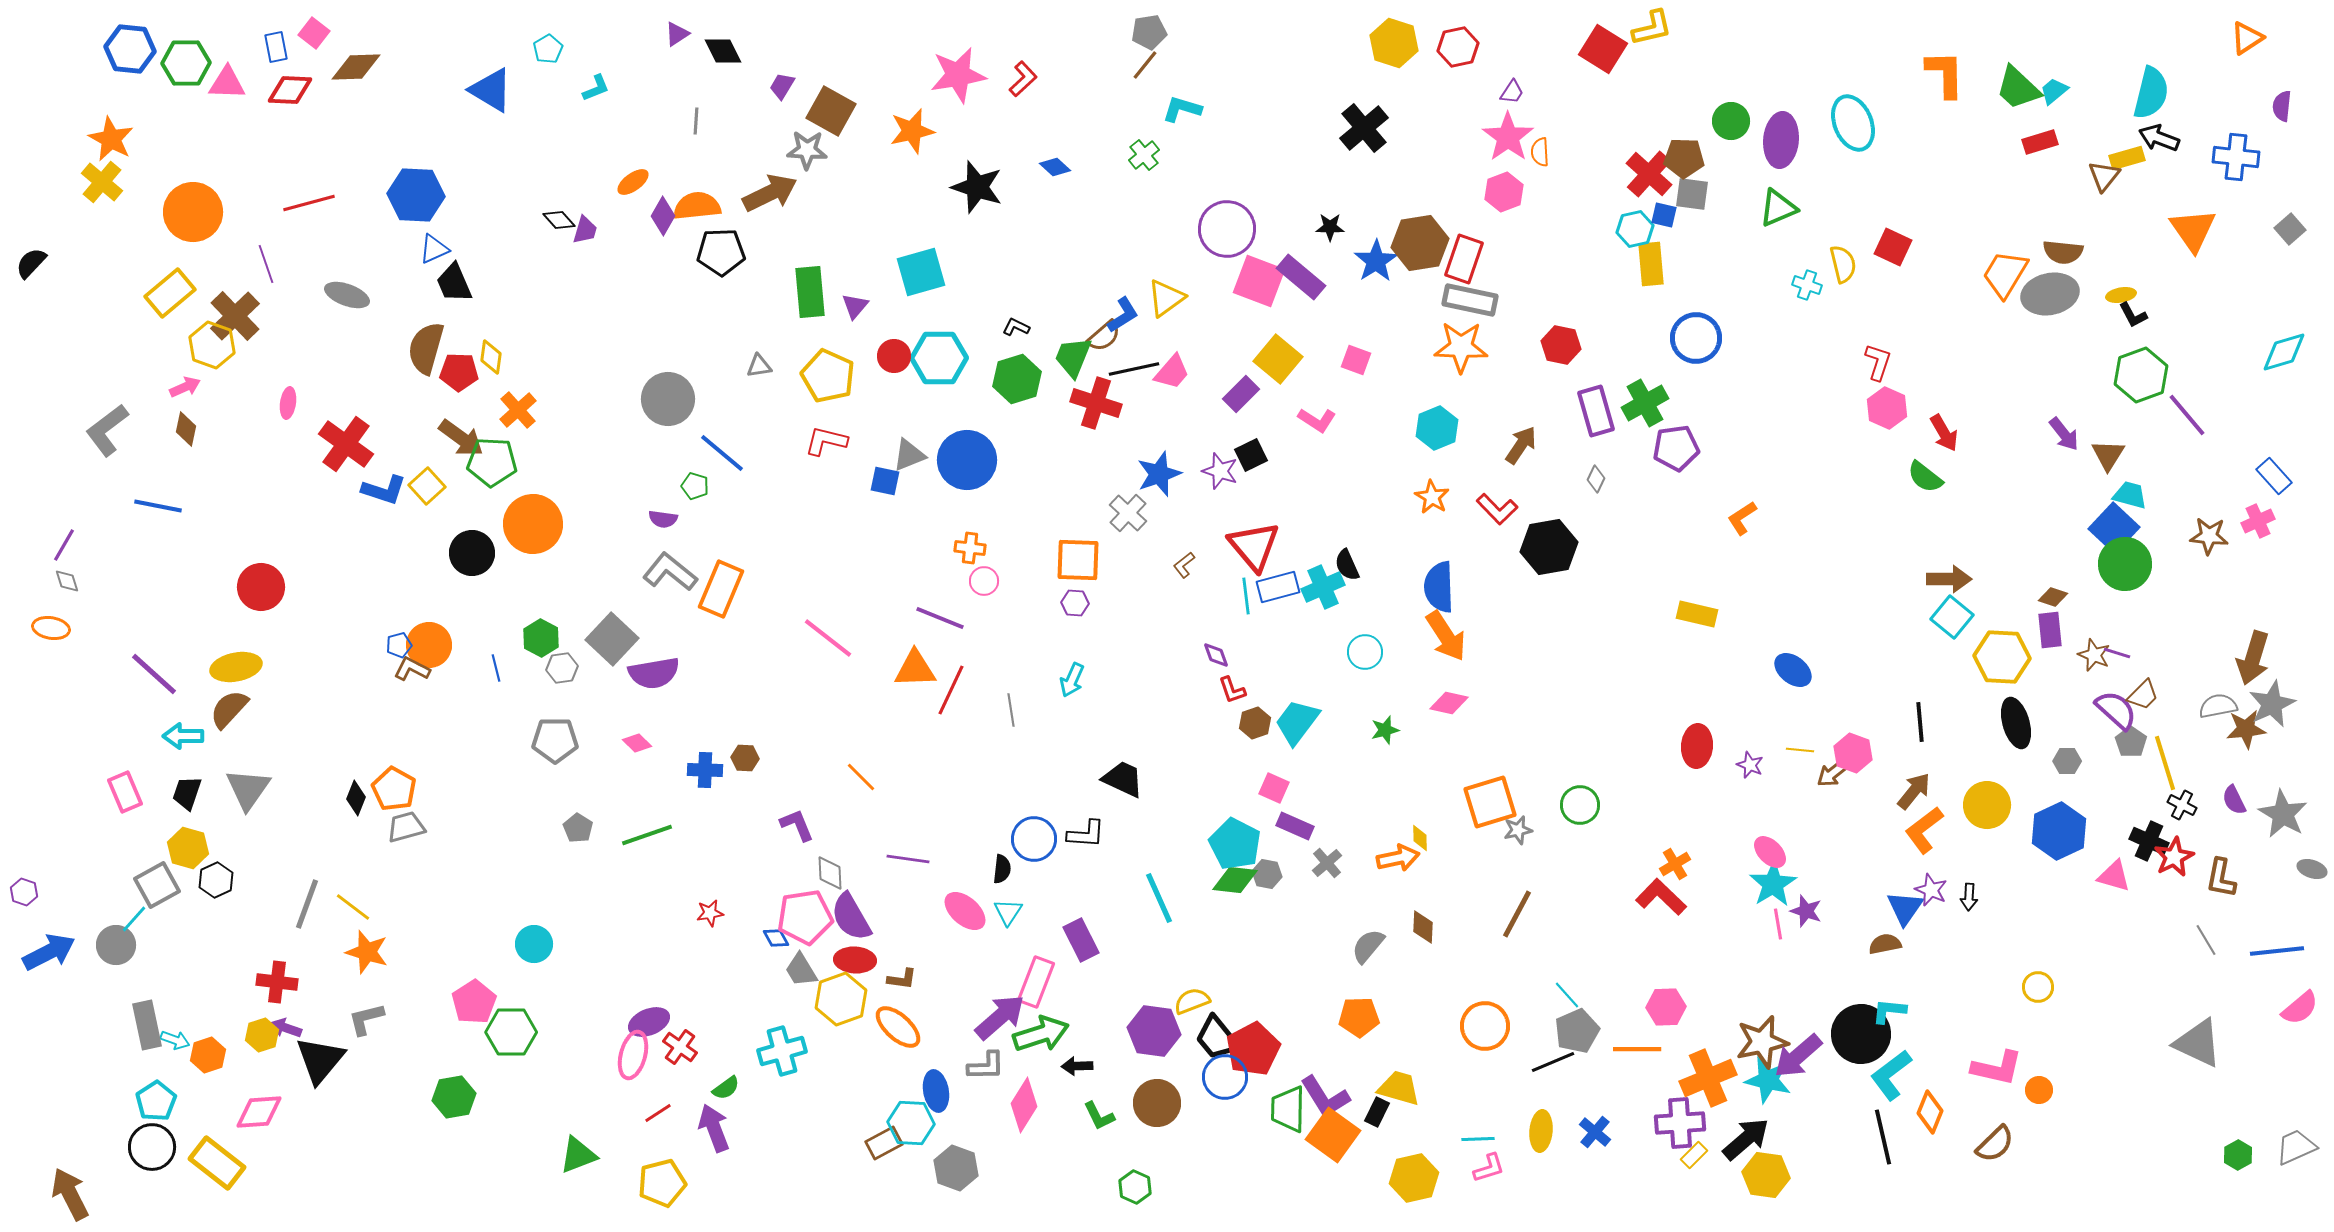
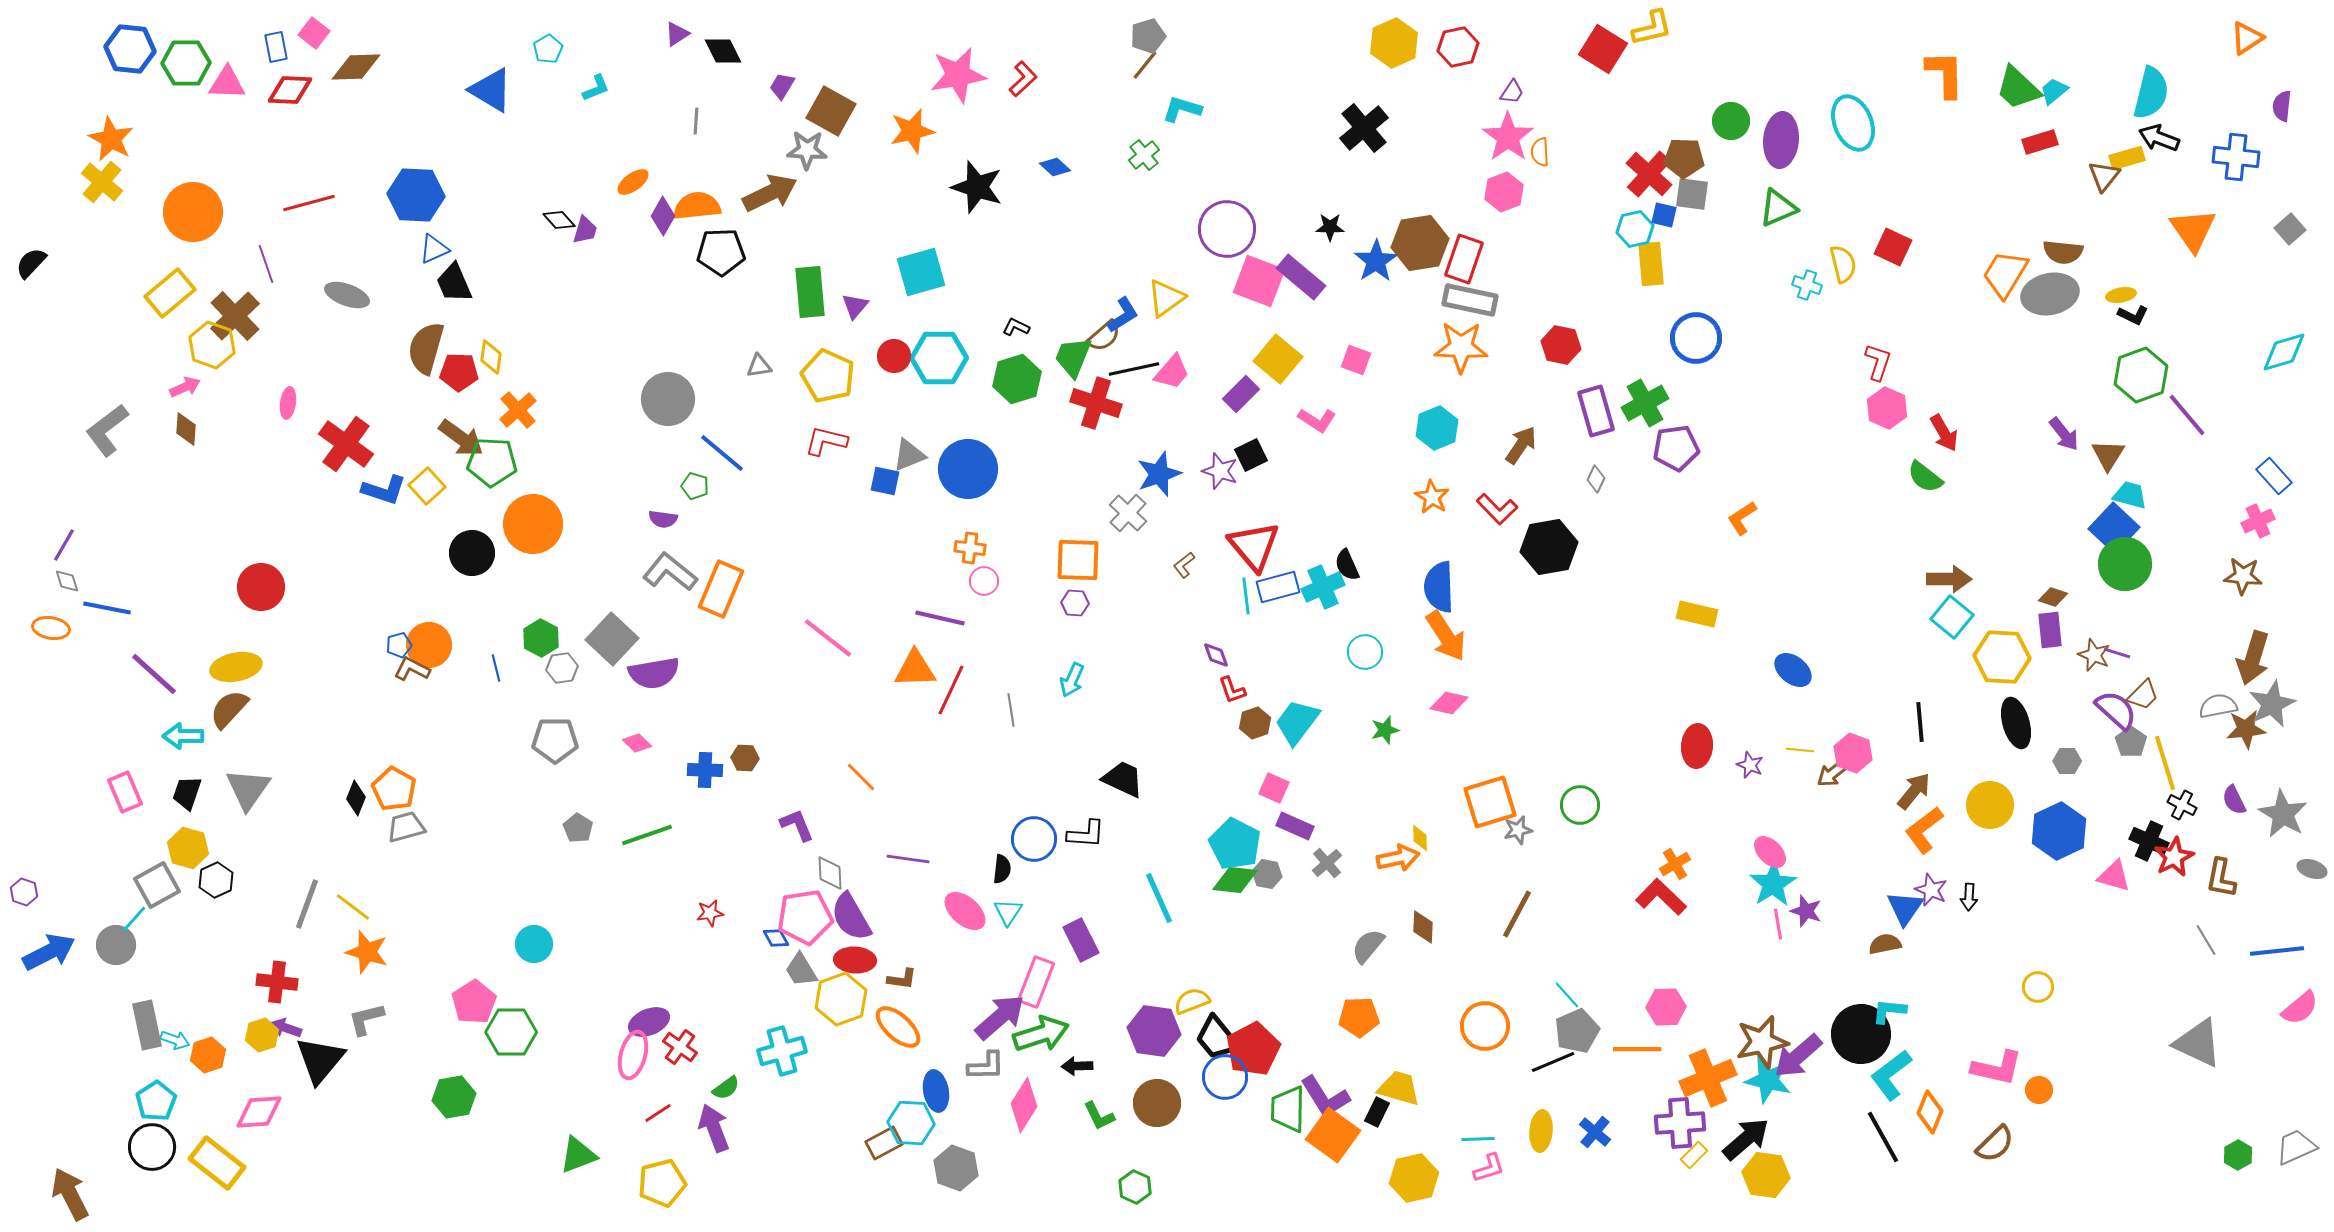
gray pentagon at (1149, 32): moved 1 px left, 4 px down; rotated 8 degrees counterclockwise
yellow hexagon at (1394, 43): rotated 18 degrees clockwise
black L-shape at (2133, 315): rotated 36 degrees counterclockwise
brown diamond at (186, 429): rotated 8 degrees counterclockwise
blue circle at (967, 460): moved 1 px right, 9 px down
blue line at (158, 506): moved 51 px left, 102 px down
brown star at (2209, 536): moved 34 px right, 40 px down
purple line at (940, 618): rotated 9 degrees counterclockwise
yellow circle at (1987, 805): moved 3 px right
black line at (1883, 1137): rotated 16 degrees counterclockwise
